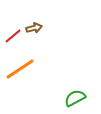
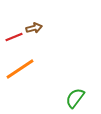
red line: moved 1 px right, 1 px down; rotated 18 degrees clockwise
green semicircle: rotated 25 degrees counterclockwise
